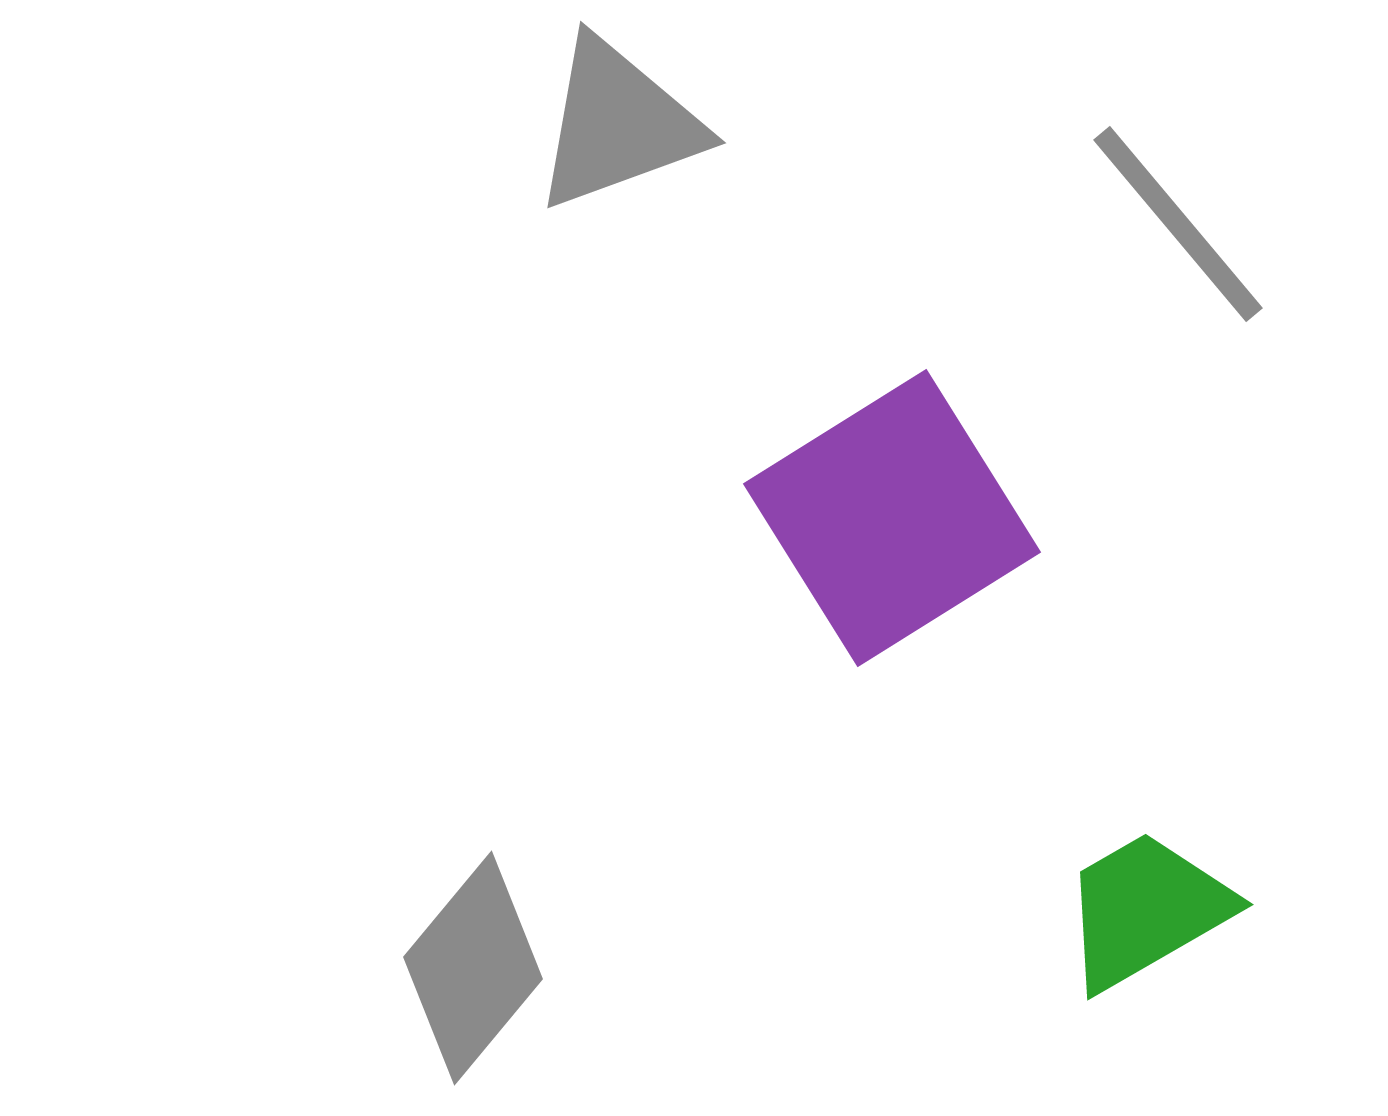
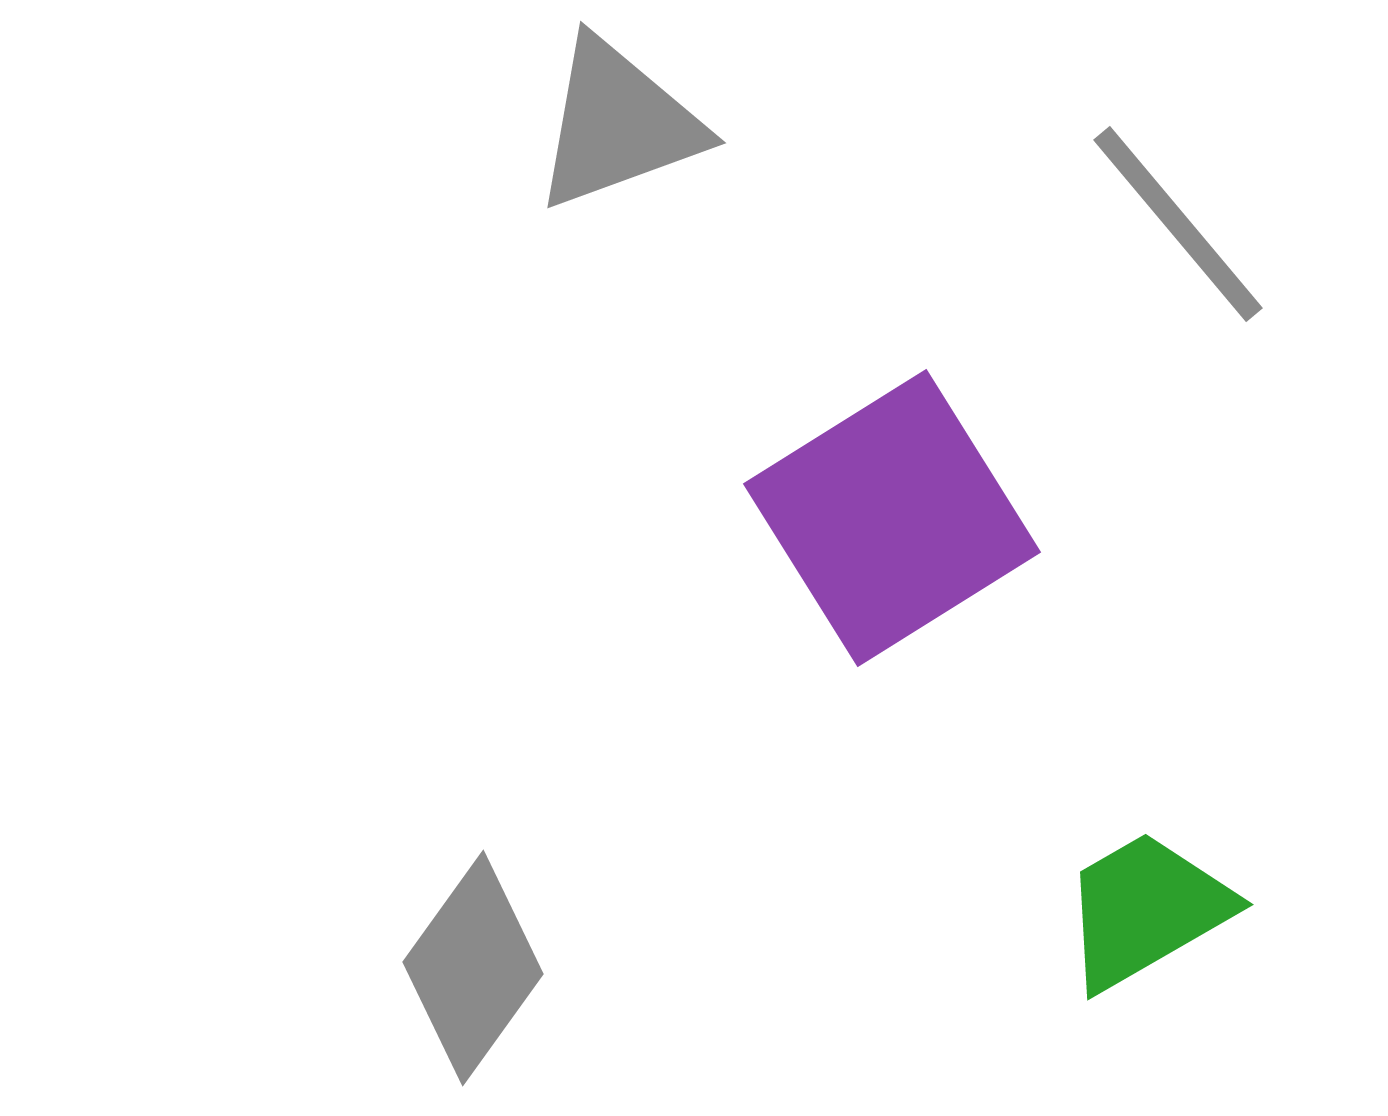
gray diamond: rotated 4 degrees counterclockwise
